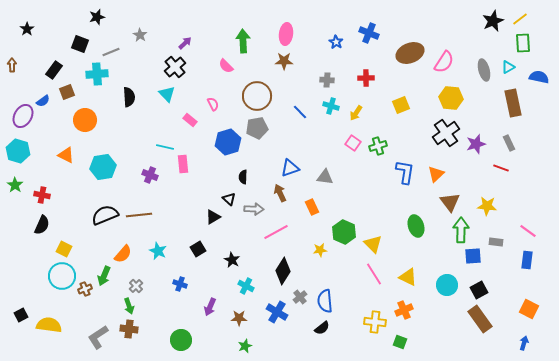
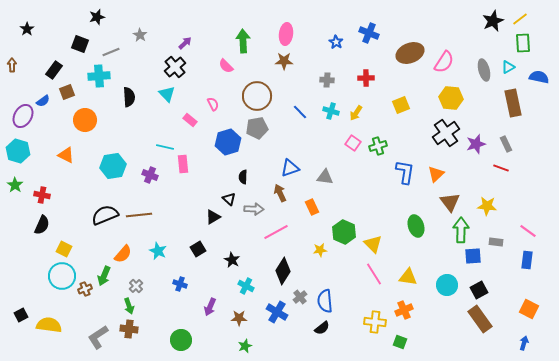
cyan cross at (97, 74): moved 2 px right, 2 px down
cyan cross at (331, 106): moved 5 px down
gray rectangle at (509, 143): moved 3 px left, 1 px down
cyan hexagon at (103, 167): moved 10 px right, 1 px up
yellow triangle at (408, 277): rotated 18 degrees counterclockwise
